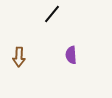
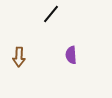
black line: moved 1 px left
